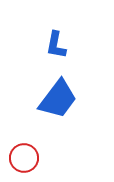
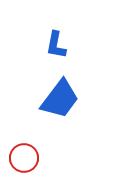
blue trapezoid: moved 2 px right
